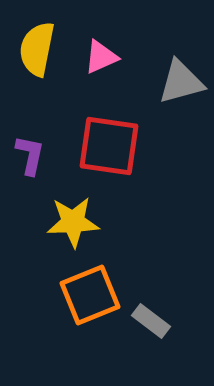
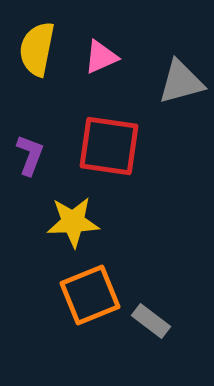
purple L-shape: rotated 9 degrees clockwise
